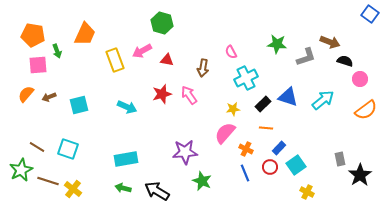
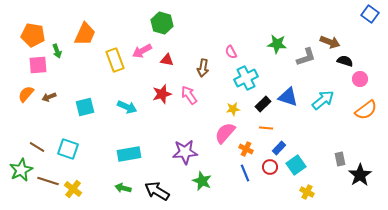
cyan square at (79, 105): moved 6 px right, 2 px down
cyan rectangle at (126, 159): moved 3 px right, 5 px up
